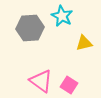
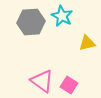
gray hexagon: moved 1 px right, 6 px up
yellow triangle: moved 3 px right
pink triangle: moved 1 px right
